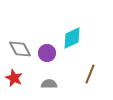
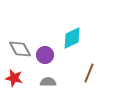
purple circle: moved 2 px left, 2 px down
brown line: moved 1 px left, 1 px up
red star: rotated 12 degrees counterclockwise
gray semicircle: moved 1 px left, 2 px up
